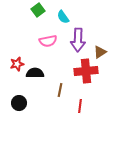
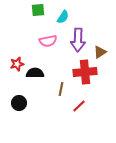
green square: rotated 32 degrees clockwise
cyan semicircle: rotated 112 degrees counterclockwise
red cross: moved 1 px left, 1 px down
brown line: moved 1 px right, 1 px up
red line: moved 1 px left; rotated 40 degrees clockwise
